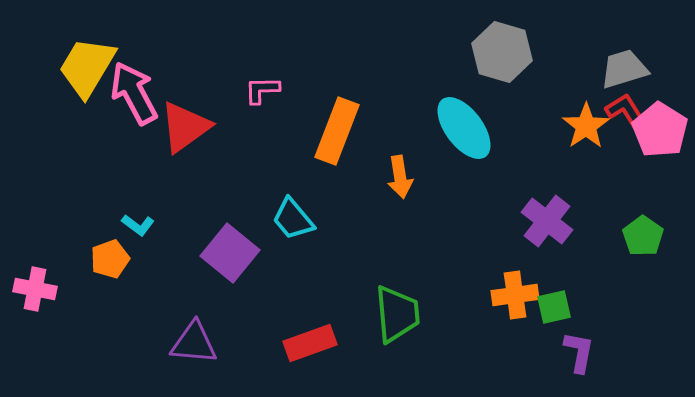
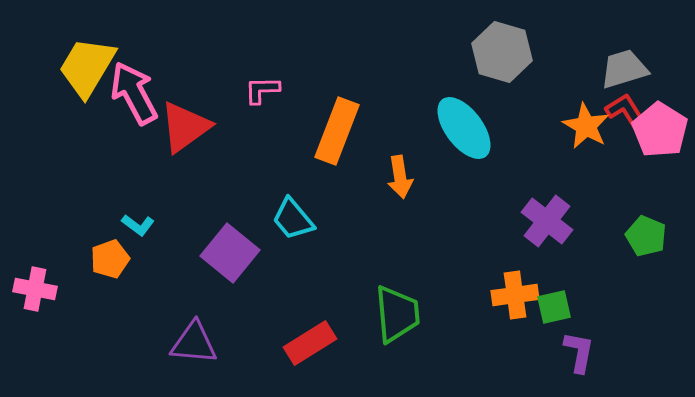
orange star: rotated 9 degrees counterclockwise
green pentagon: moved 3 px right; rotated 12 degrees counterclockwise
red rectangle: rotated 12 degrees counterclockwise
